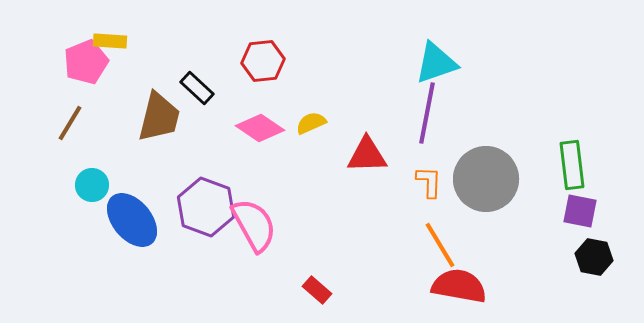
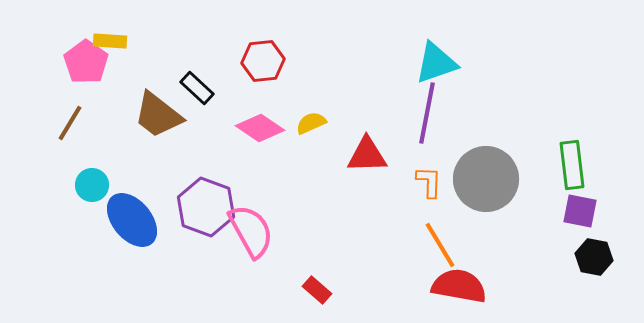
pink pentagon: rotated 15 degrees counterclockwise
brown trapezoid: moved 1 px left, 2 px up; rotated 114 degrees clockwise
pink semicircle: moved 3 px left, 6 px down
